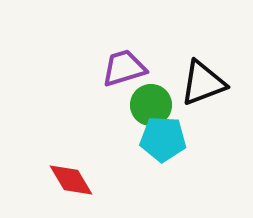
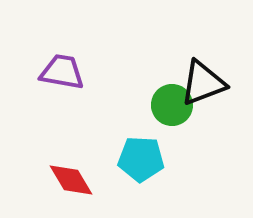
purple trapezoid: moved 62 px left, 4 px down; rotated 27 degrees clockwise
green circle: moved 21 px right
cyan pentagon: moved 22 px left, 20 px down
